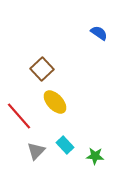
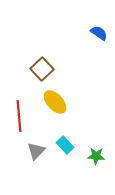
red line: rotated 36 degrees clockwise
green star: moved 1 px right
